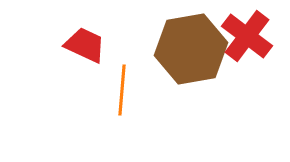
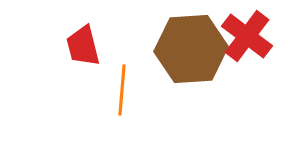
red trapezoid: moved 2 px left, 1 px down; rotated 129 degrees counterclockwise
brown hexagon: rotated 6 degrees clockwise
